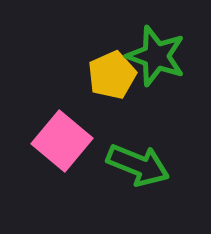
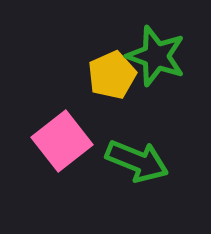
pink square: rotated 12 degrees clockwise
green arrow: moved 1 px left, 4 px up
